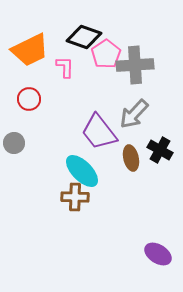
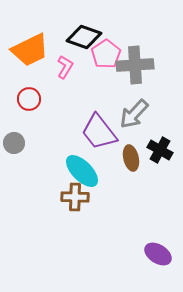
pink L-shape: rotated 30 degrees clockwise
